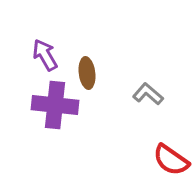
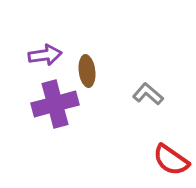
purple arrow: rotated 112 degrees clockwise
brown ellipse: moved 2 px up
purple cross: moved 1 px up; rotated 21 degrees counterclockwise
